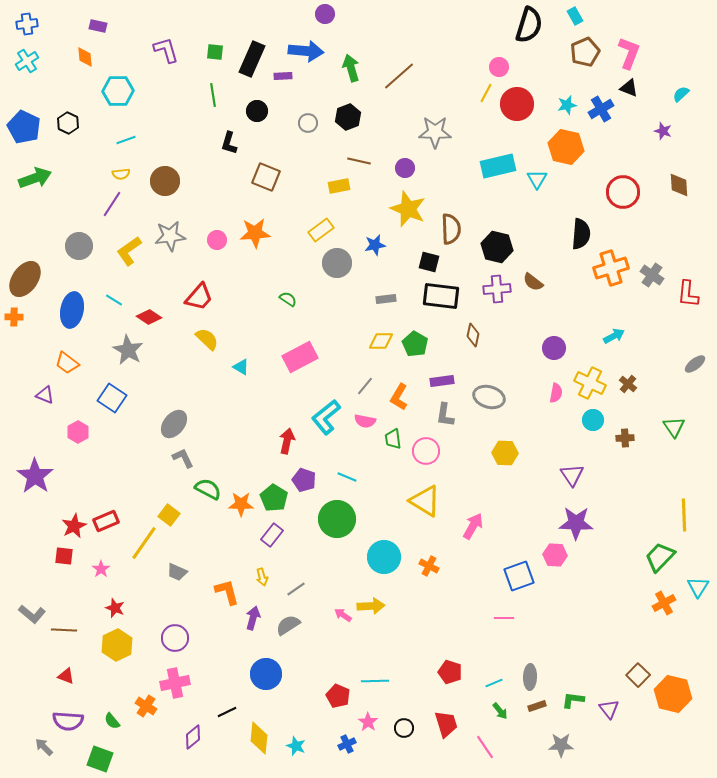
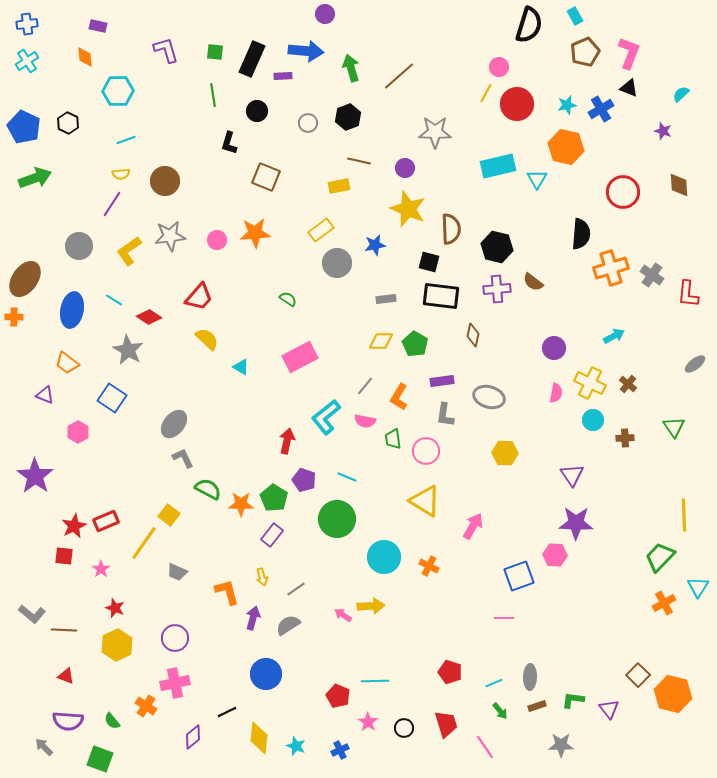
blue cross at (347, 744): moved 7 px left, 6 px down
